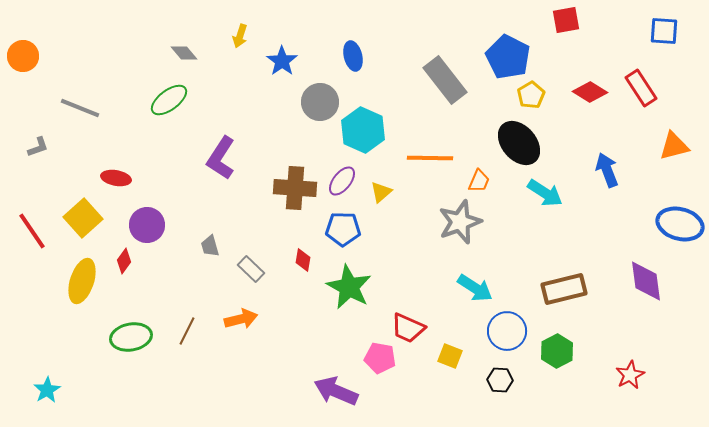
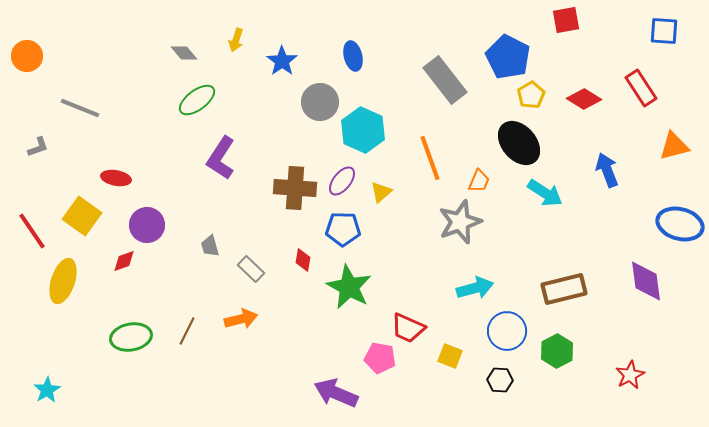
yellow arrow at (240, 36): moved 4 px left, 4 px down
orange circle at (23, 56): moved 4 px right
red diamond at (590, 92): moved 6 px left, 7 px down
green ellipse at (169, 100): moved 28 px right
orange line at (430, 158): rotated 69 degrees clockwise
yellow square at (83, 218): moved 1 px left, 2 px up; rotated 12 degrees counterclockwise
red diamond at (124, 261): rotated 35 degrees clockwise
yellow ellipse at (82, 281): moved 19 px left
cyan arrow at (475, 288): rotated 48 degrees counterclockwise
purple arrow at (336, 391): moved 2 px down
